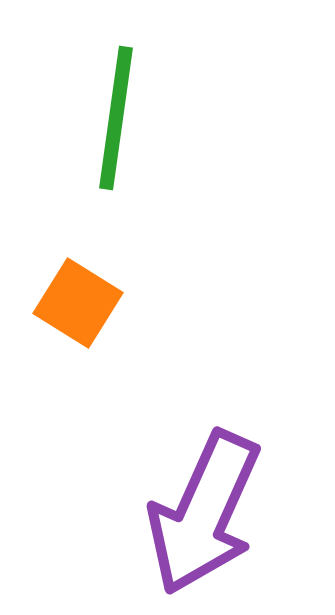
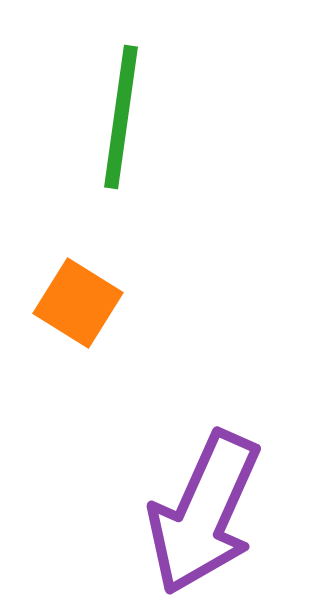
green line: moved 5 px right, 1 px up
